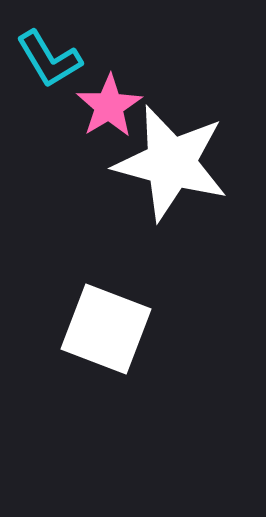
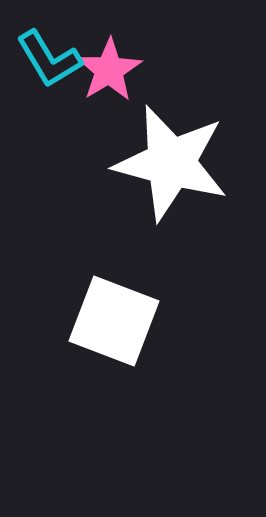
pink star: moved 36 px up
white square: moved 8 px right, 8 px up
